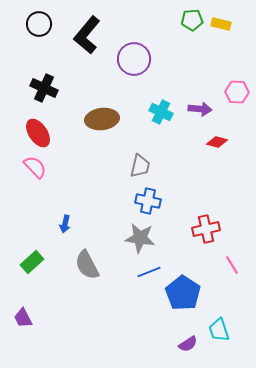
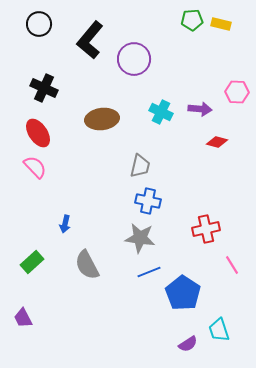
black L-shape: moved 3 px right, 5 px down
